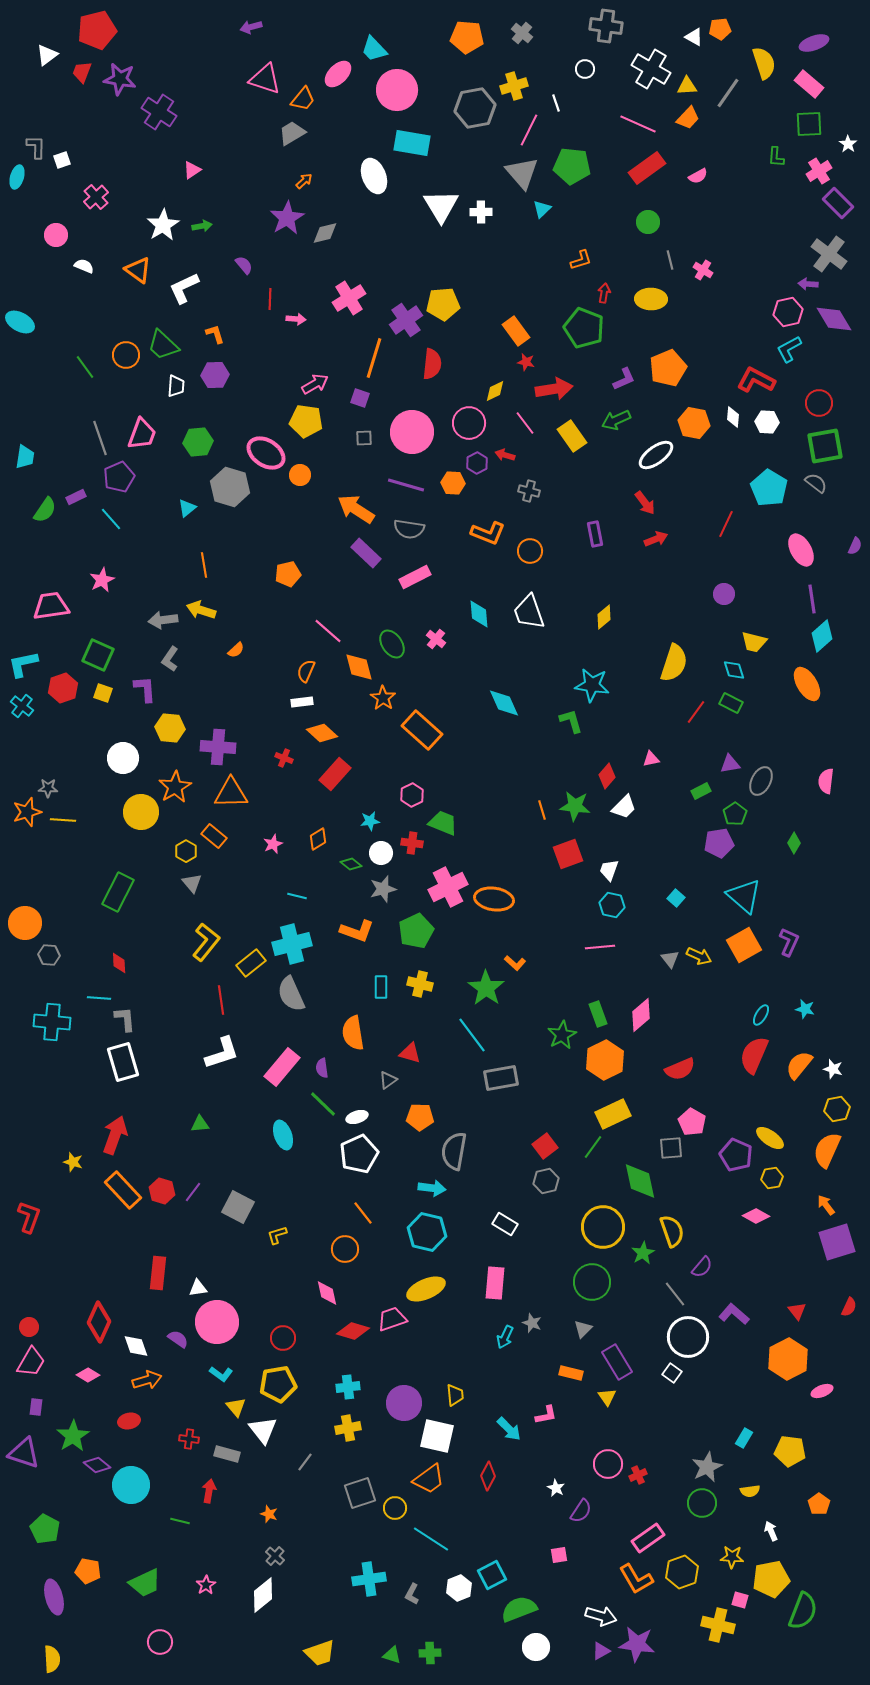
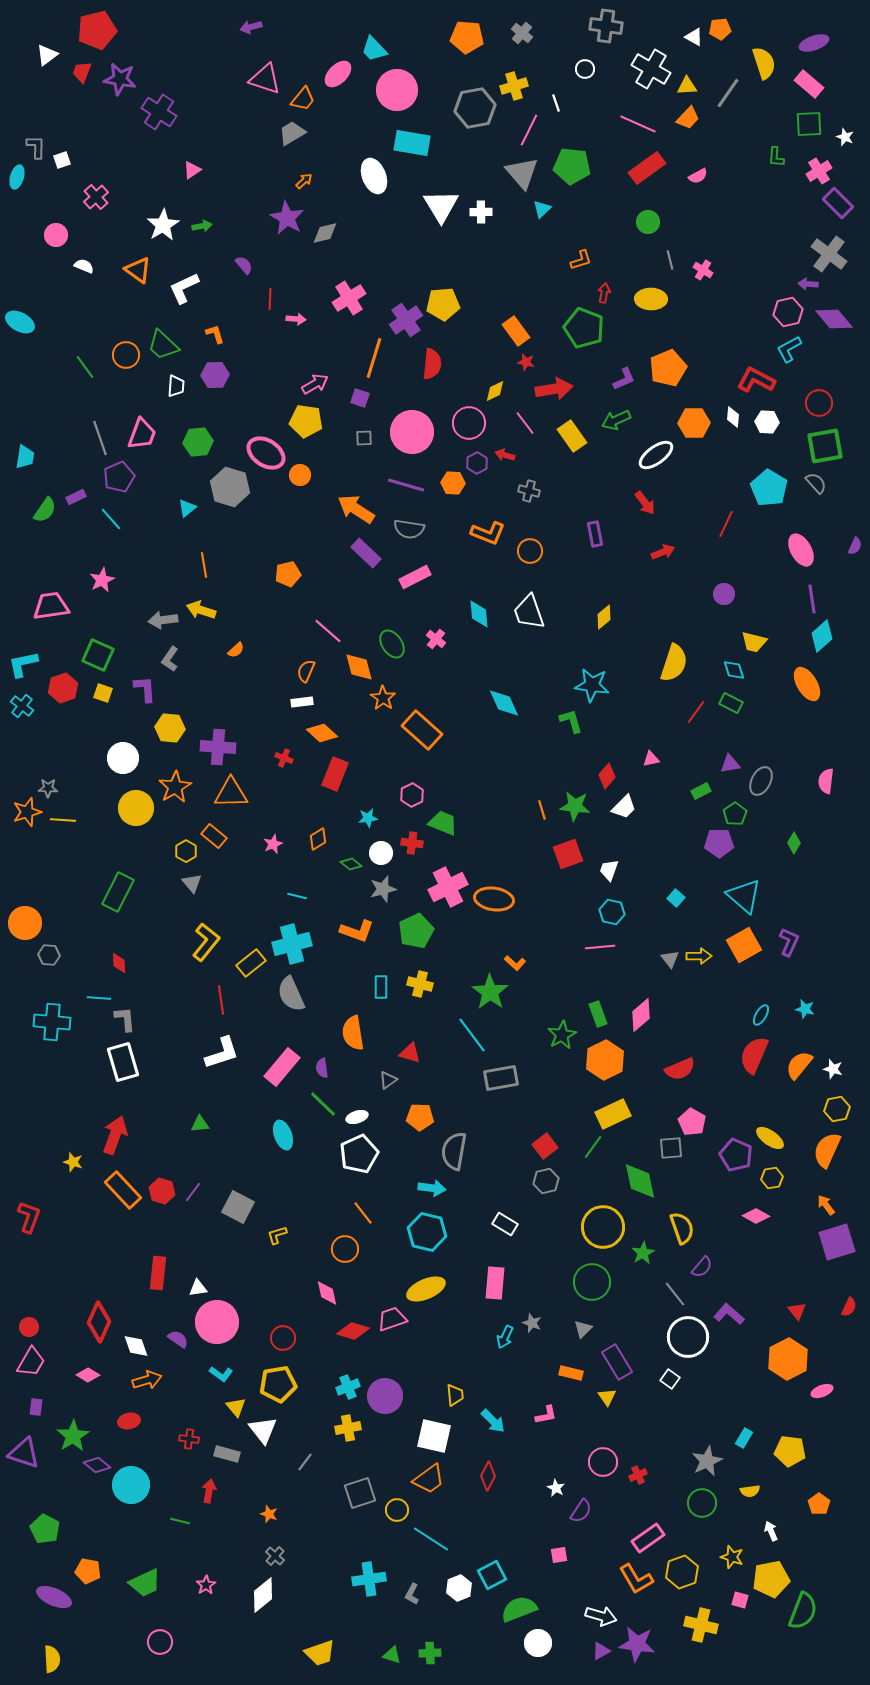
white star at (848, 144): moved 3 px left, 7 px up; rotated 12 degrees counterclockwise
purple star at (287, 218): rotated 12 degrees counterclockwise
purple diamond at (834, 319): rotated 9 degrees counterclockwise
orange hexagon at (694, 423): rotated 12 degrees counterclockwise
gray semicircle at (816, 483): rotated 10 degrees clockwise
red arrow at (656, 539): moved 7 px right, 13 px down
red rectangle at (335, 774): rotated 20 degrees counterclockwise
yellow circle at (141, 812): moved 5 px left, 4 px up
cyan star at (370, 821): moved 2 px left, 3 px up
purple pentagon at (719, 843): rotated 8 degrees clockwise
cyan hexagon at (612, 905): moved 7 px down
yellow arrow at (699, 956): rotated 25 degrees counterclockwise
green star at (486, 988): moved 4 px right, 4 px down
yellow semicircle at (672, 1231): moved 10 px right, 3 px up
purple L-shape at (734, 1314): moved 5 px left
white square at (672, 1373): moved 2 px left, 6 px down
cyan cross at (348, 1387): rotated 15 degrees counterclockwise
purple circle at (404, 1403): moved 19 px left, 7 px up
cyan arrow at (509, 1429): moved 16 px left, 8 px up
white square at (437, 1436): moved 3 px left
pink circle at (608, 1464): moved 5 px left, 2 px up
gray star at (707, 1467): moved 6 px up
yellow circle at (395, 1508): moved 2 px right, 2 px down
yellow star at (732, 1557): rotated 15 degrees clockwise
purple ellipse at (54, 1597): rotated 52 degrees counterclockwise
yellow cross at (718, 1625): moved 17 px left
white circle at (536, 1647): moved 2 px right, 4 px up
